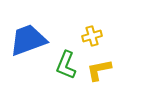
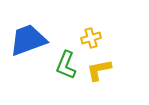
yellow cross: moved 1 px left, 2 px down
